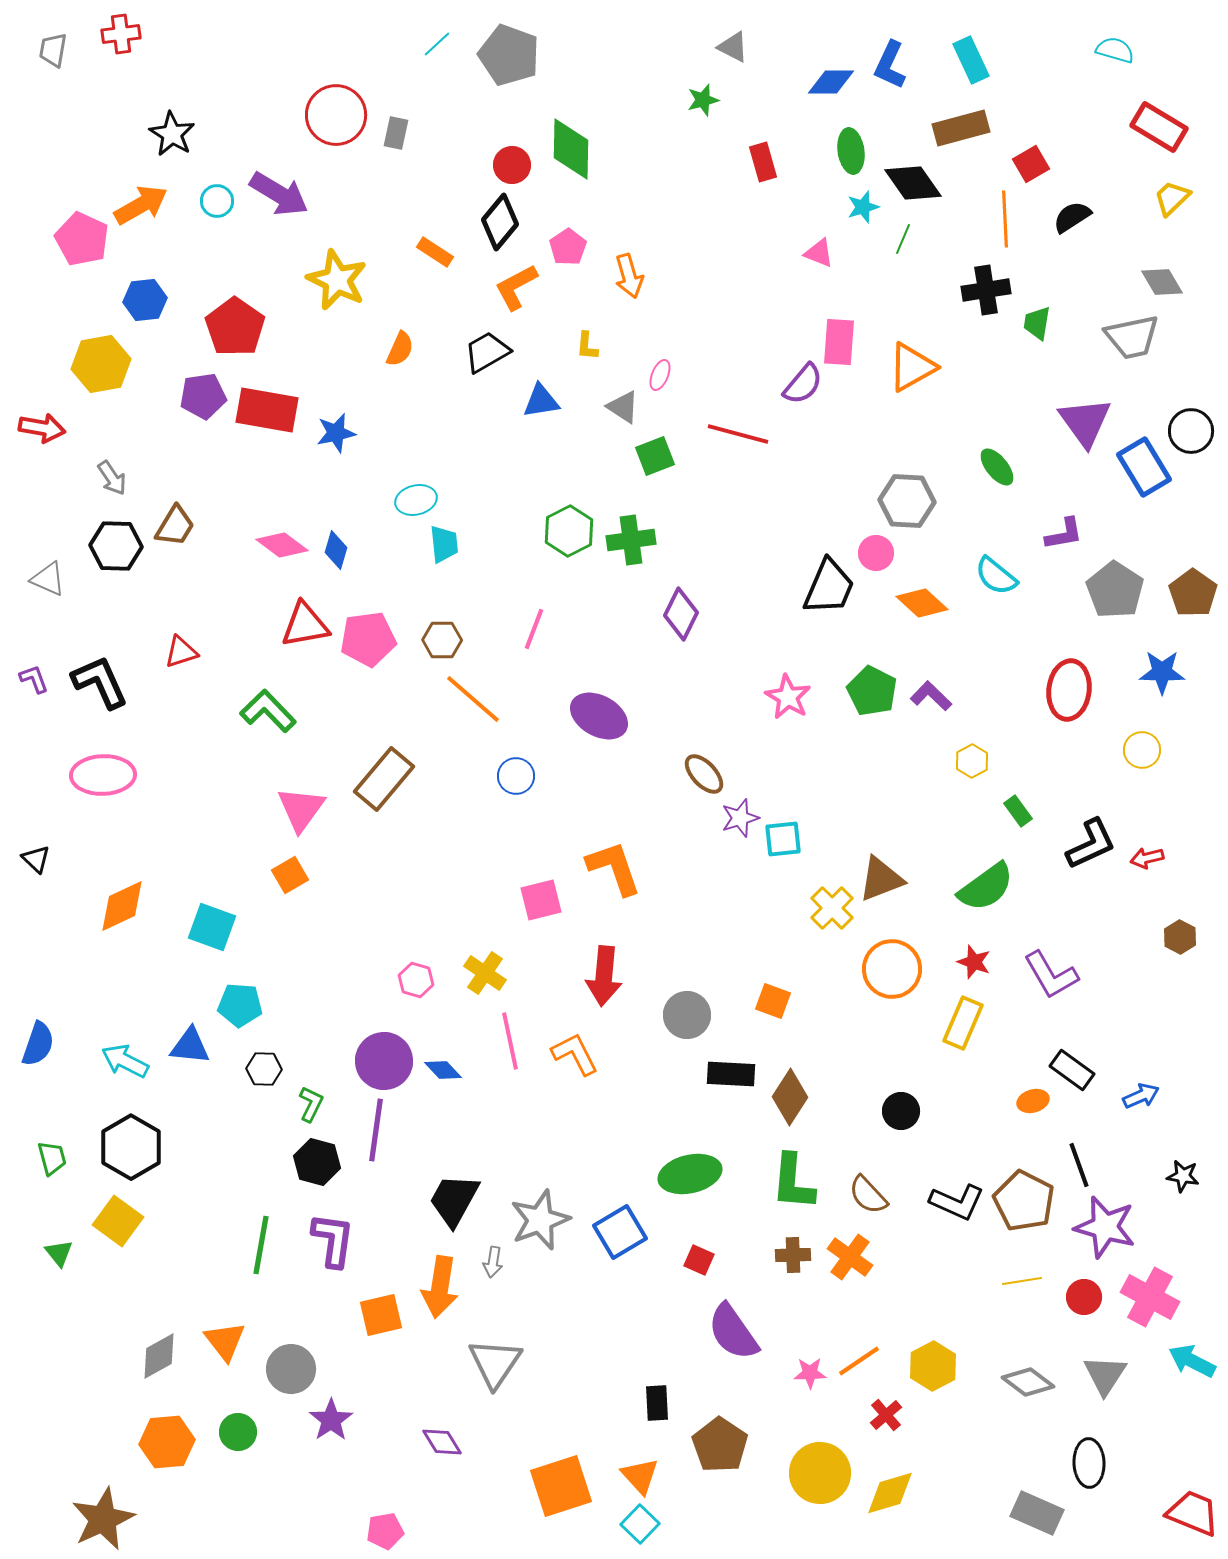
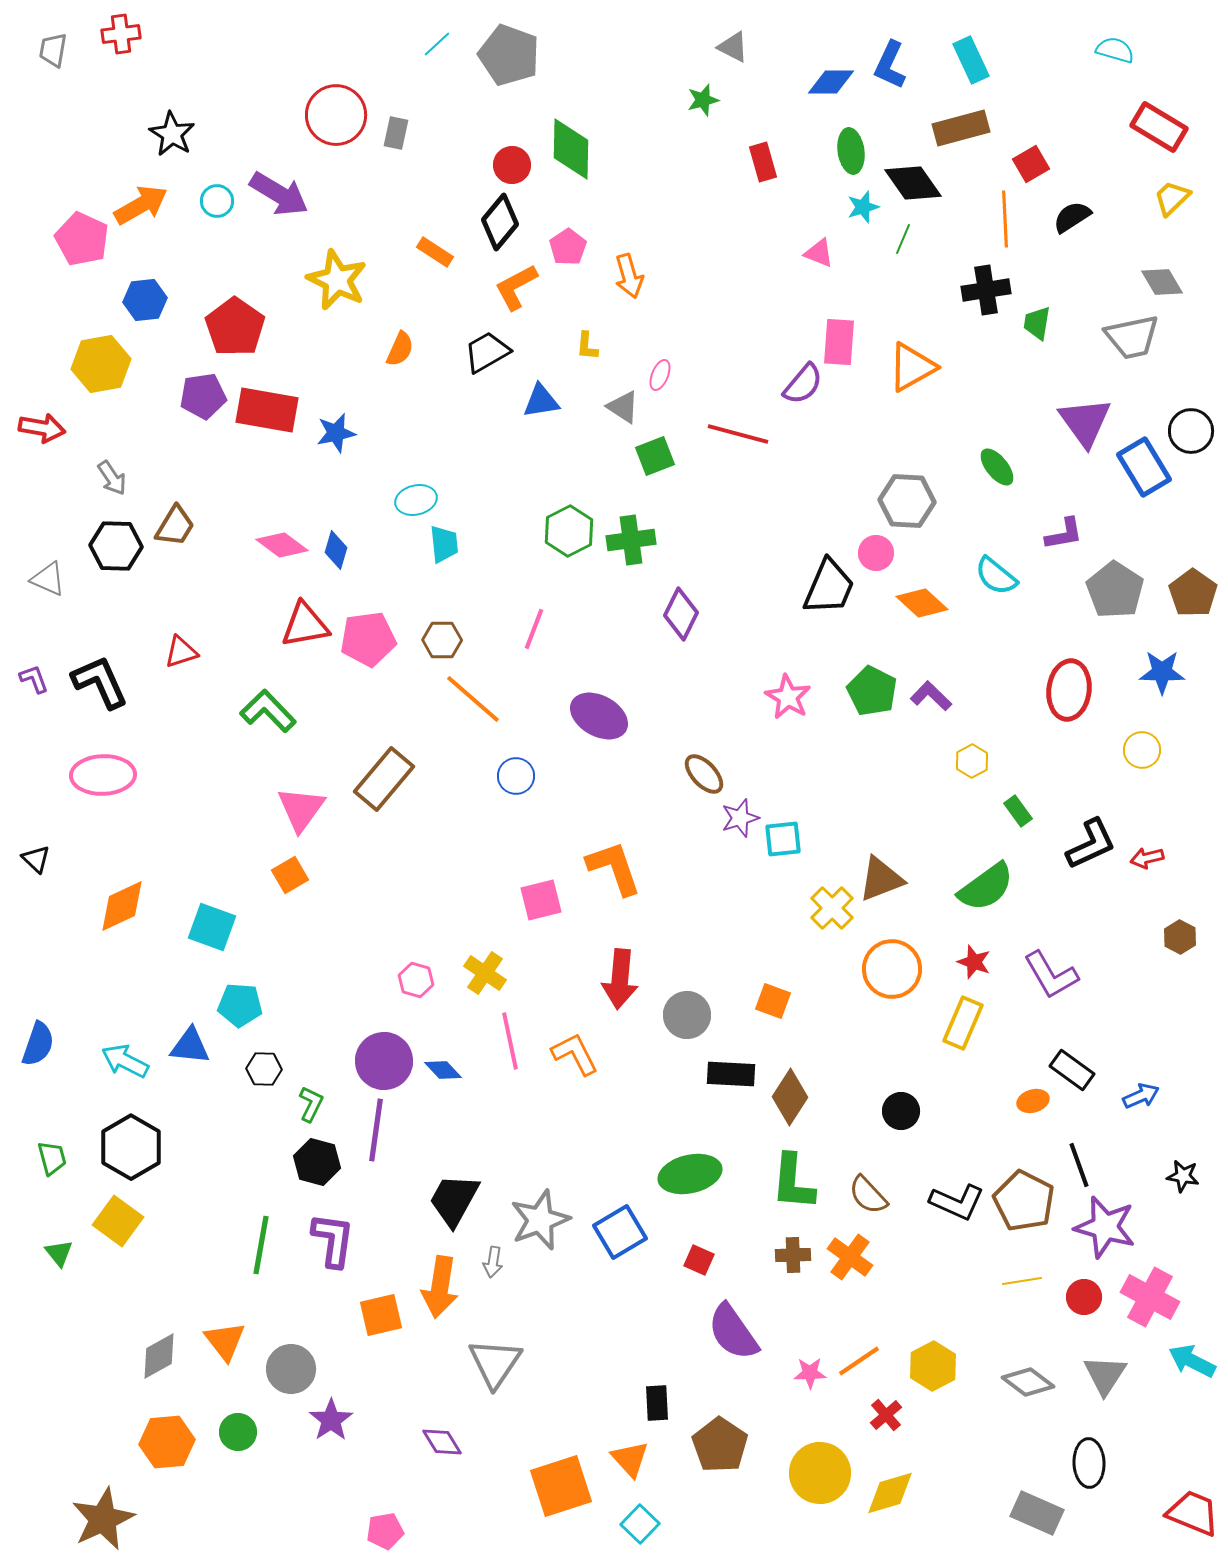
red arrow at (604, 976): moved 16 px right, 3 px down
orange triangle at (640, 1476): moved 10 px left, 17 px up
